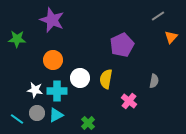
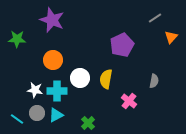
gray line: moved 3 px left, 2 px down
